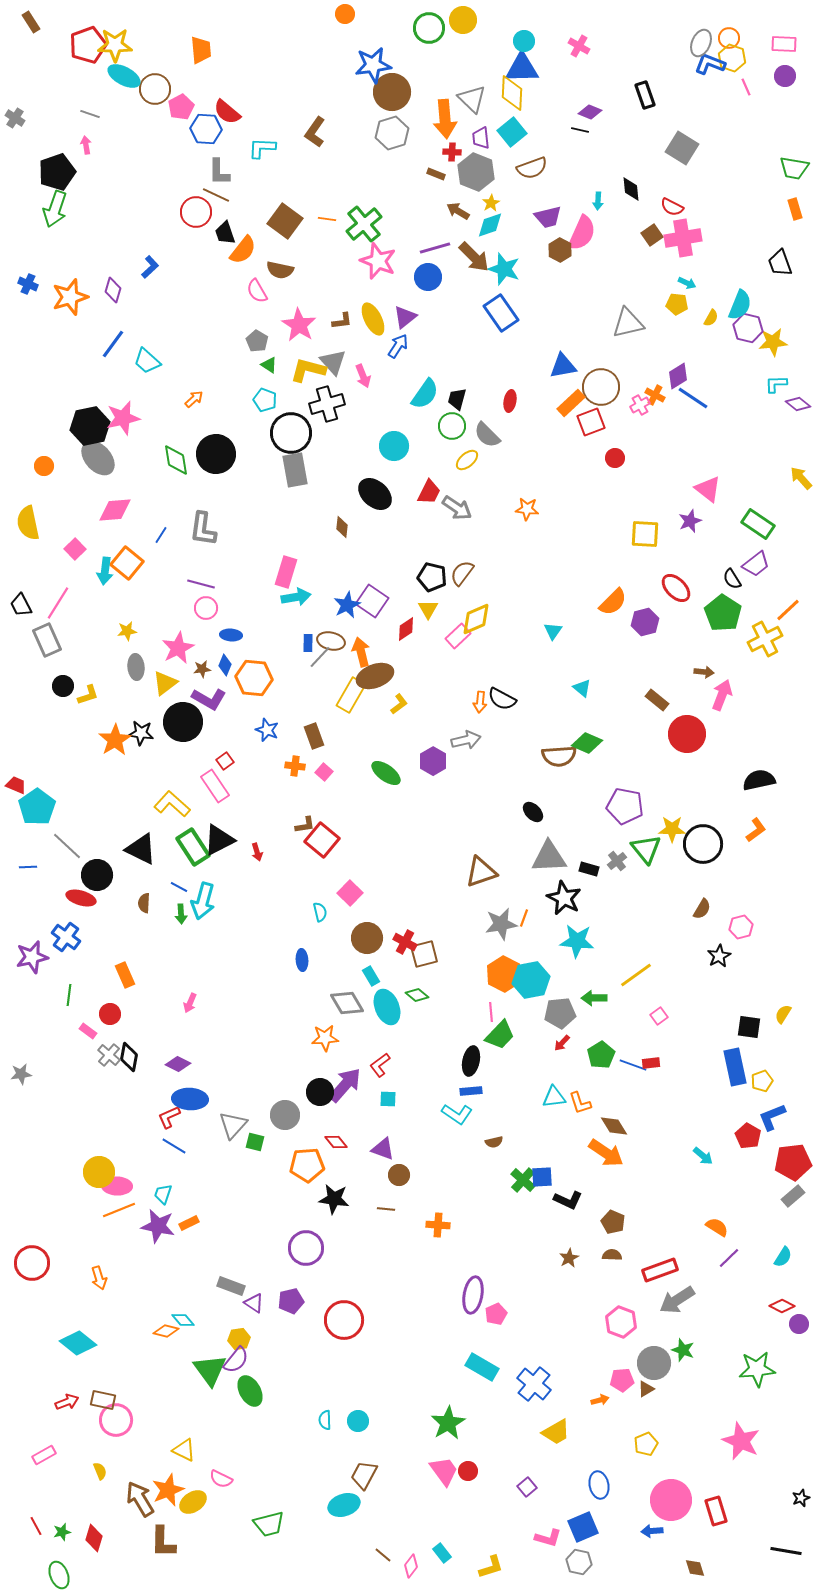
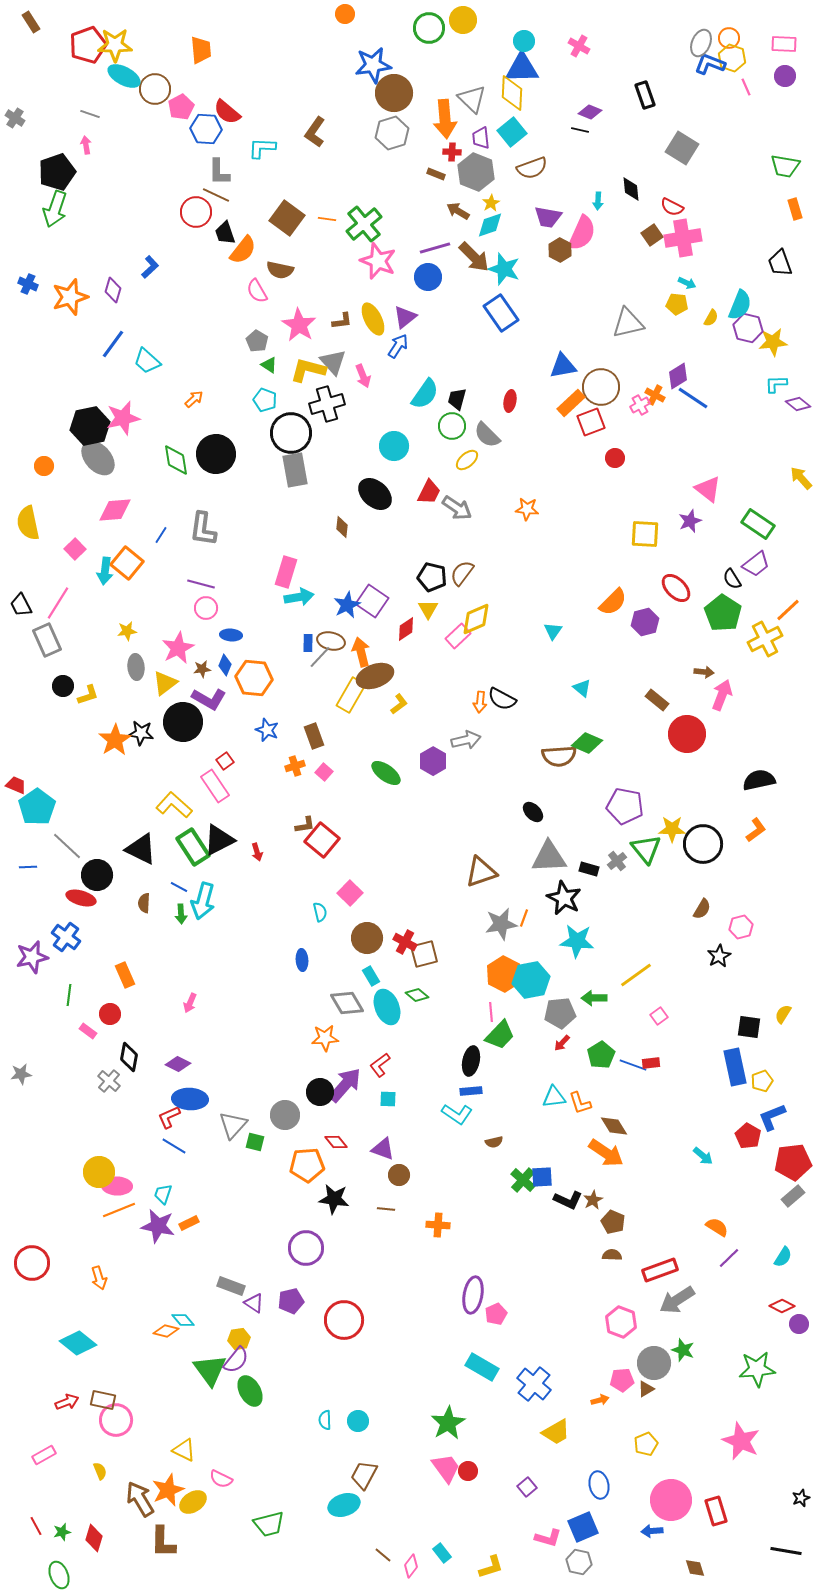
brown circle at (392, 92): moved 2 px right, 1 px down
green trapezoid at (794, 168): moved 9 px left, 2 px up
purple trapezoid at (548, 217): rotated 24 degrees clockwise
brown square at (285, 221): moved 2 px right, 3 px up
cyan arrow at (296, 597): moved 3 px right
orange cross at (295, 766): rotated 24 degrees counterclockwise
yellow L-shape at (172, 804): moved 2 px right, 1 px down
gray cross at (109, 1055): moved 26 px down
brown star at (569, 1258): moved 24 px right, 58 px up
pink trapezoid at (444, 1471): moved 2 px right, 3 px up
